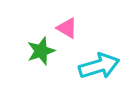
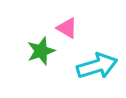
cyan arrow: moved 2 px left
